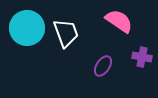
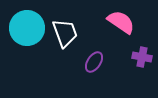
pink semicircle: moved 2 px right, 1 px down
white trapezoid: moved 1 px left
purple ellipse: moved 9 px left, 4 px up
